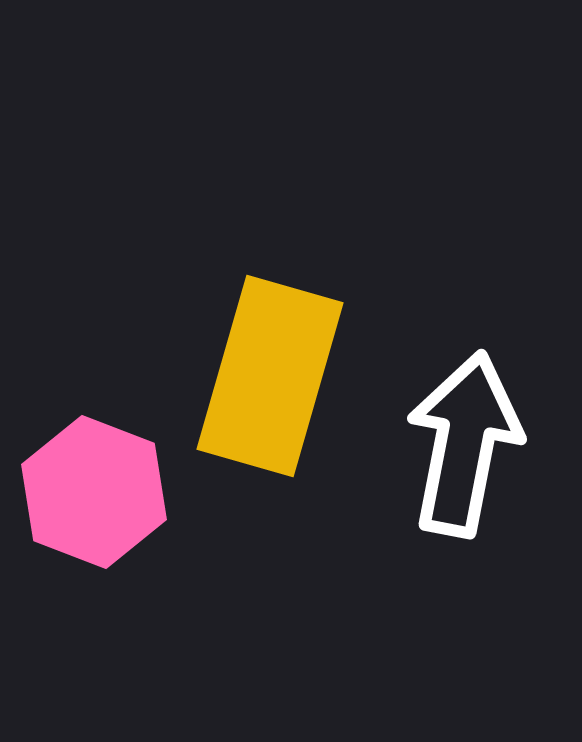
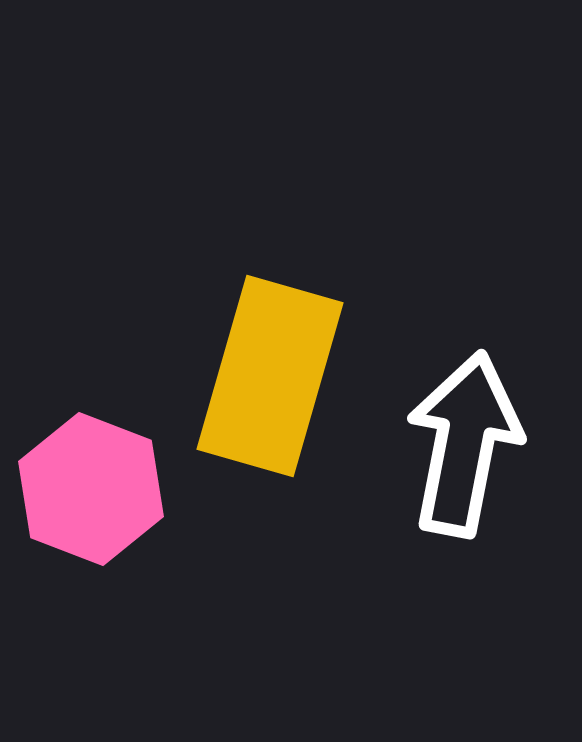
pink hexagon: moved 3 px left, 3 px up
